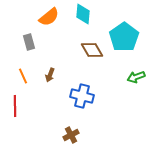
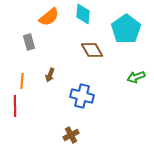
cyan pentagon: moved 2 px right, 8 px up
orange line: moved 1 px left, 5 px down; rotated 28 degrees clockwise
